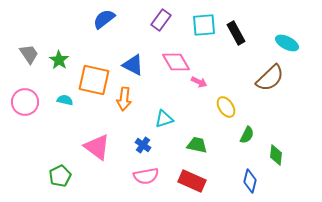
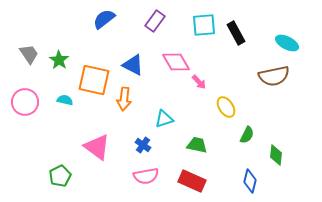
purple rectangle: moved 6 px left, 1 px down
brown semicircle: moved 4 px right, 2 px up; rotated 32 degrees clockwise
pink arrow: rotated 21 degrees clockwise
